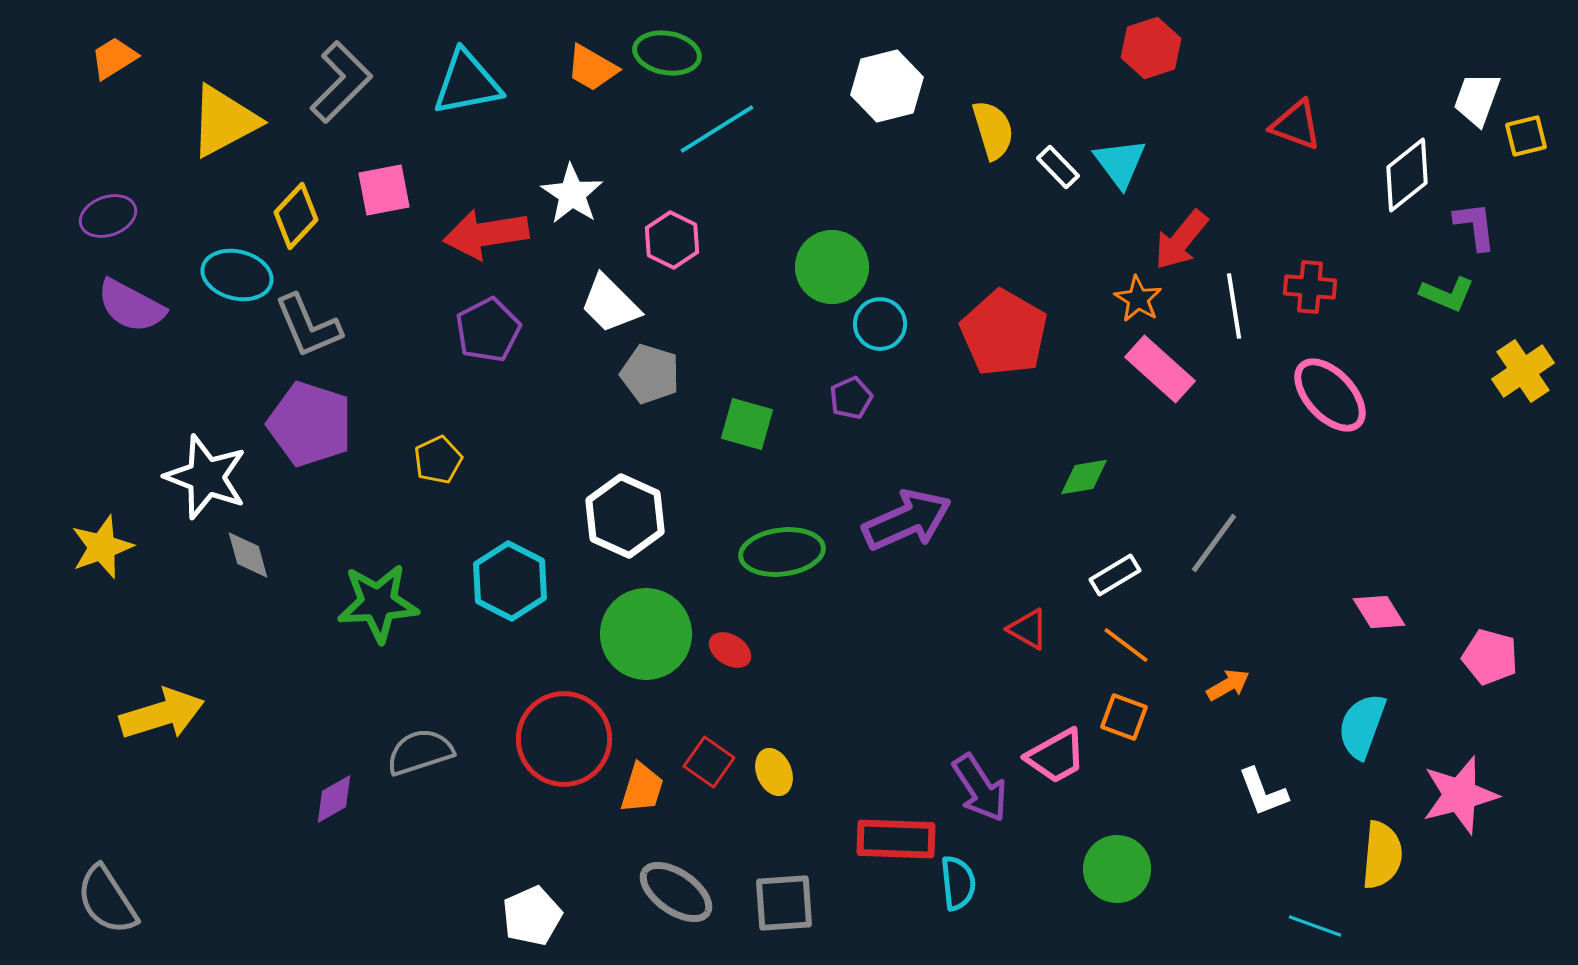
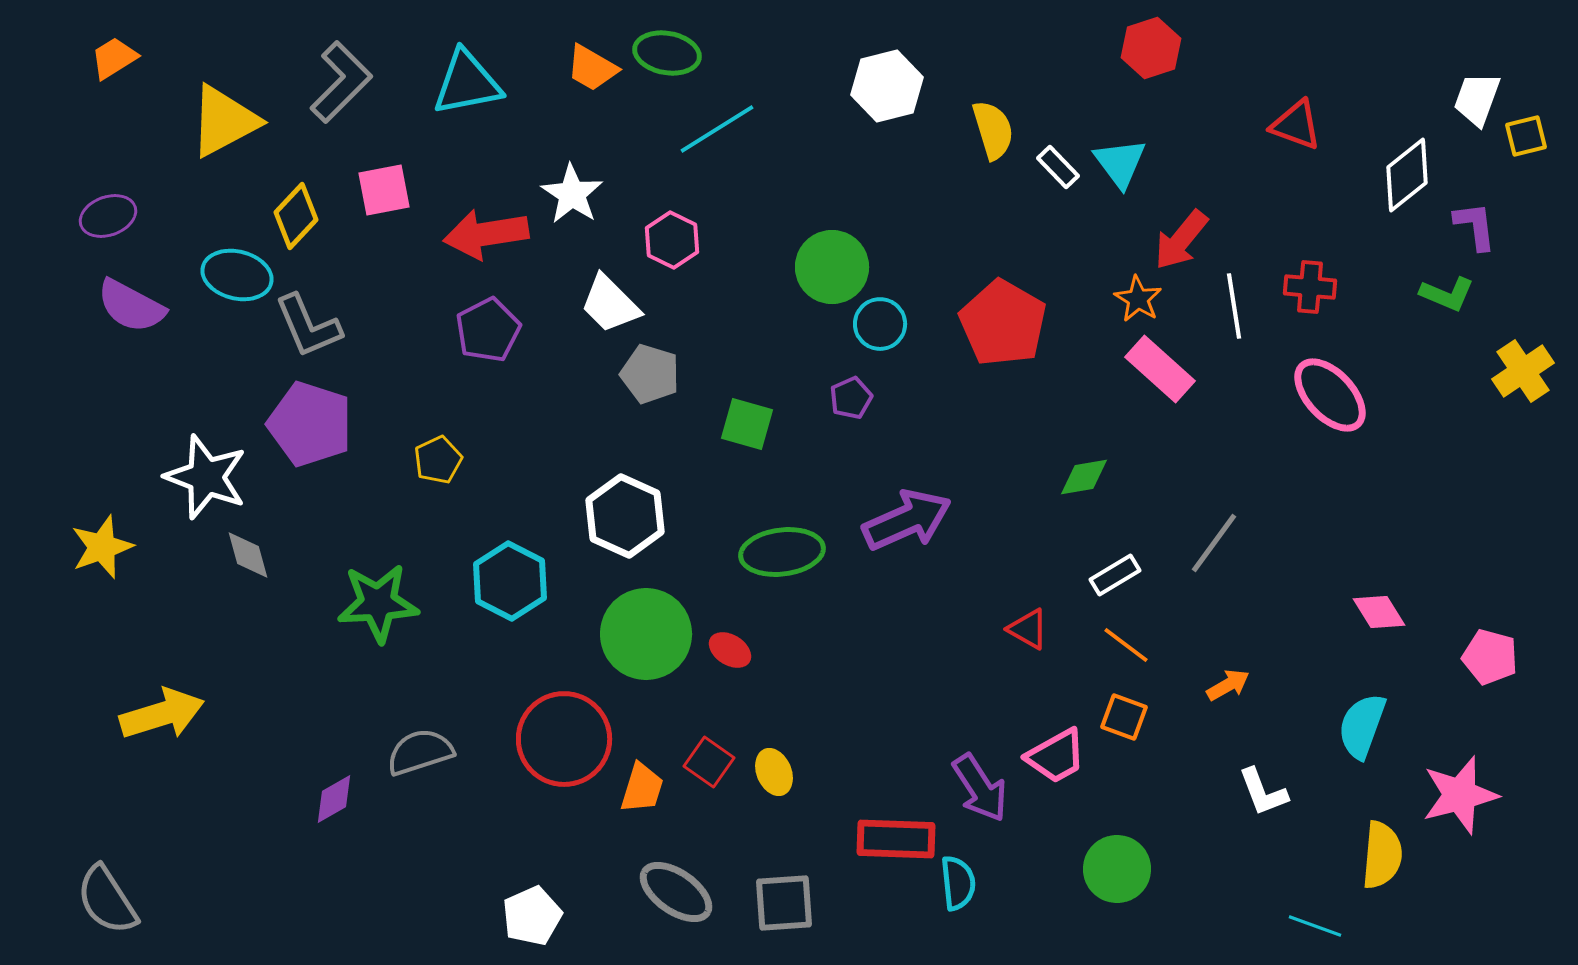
red pentagon at (1004, 333): moved 1 px left, 10 px up
